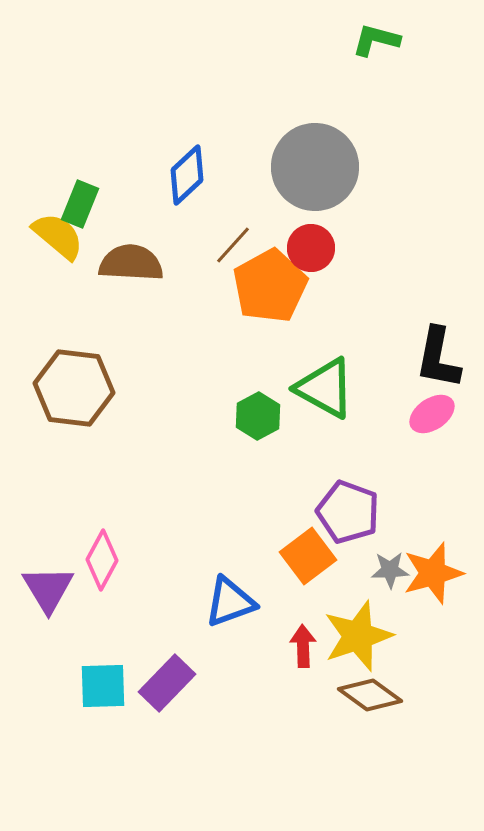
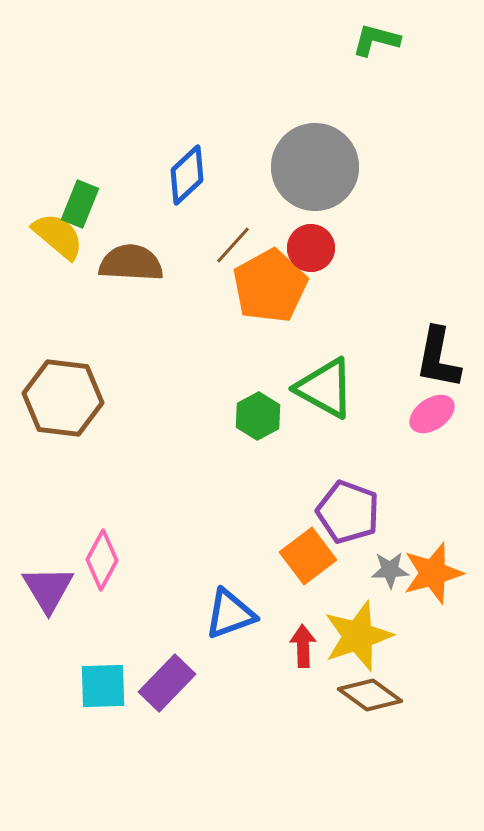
brown hexagon: moved 11 px left, 10 px down
blue triangle: moved 12 px down
